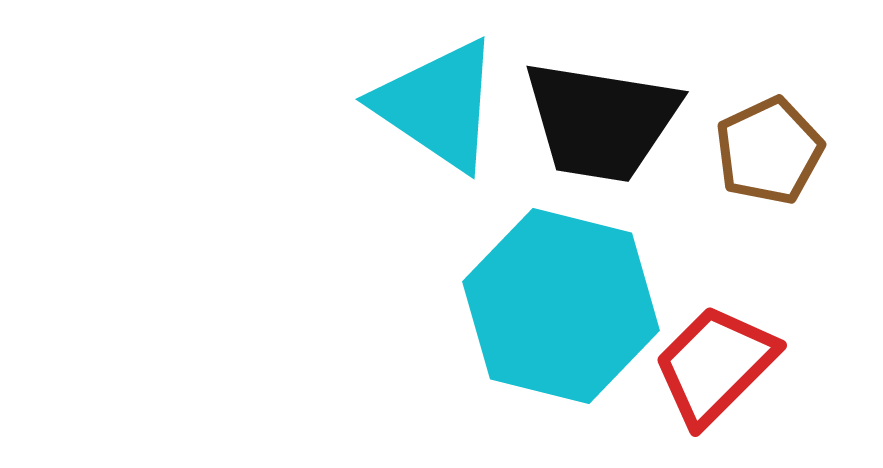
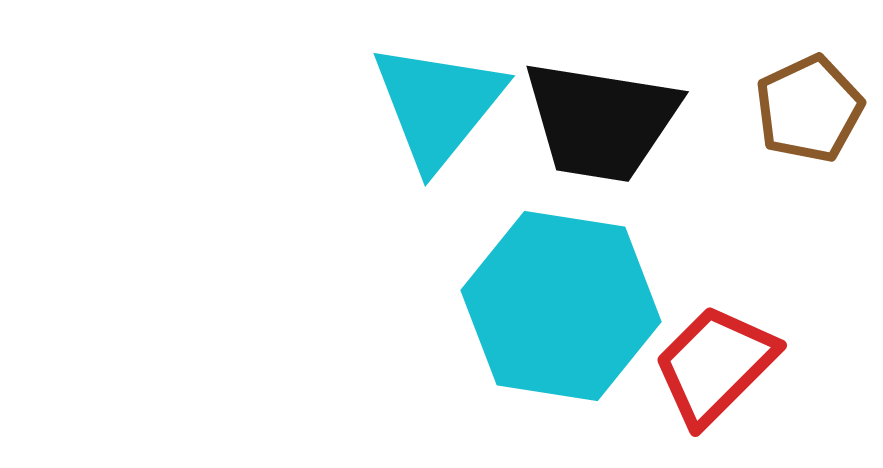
cyan triangle: rotated 35 degrees clockwise
brown pentagon: moved 40 px right, 42 px up
cyan hexagon: rotated 5 degrees counterclockwise
